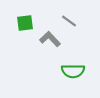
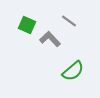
green square: moved 2 px right, 2 px down; rotated 30 degrees clockwise
green semicircle: rotated 40 degrees counterclockwise
